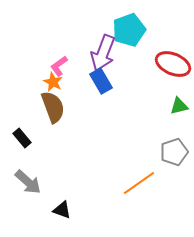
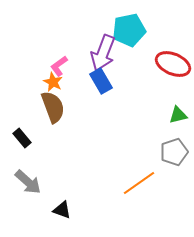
cyan pentagon: rotated 8 degrees clockwise
green triangle: moved 1 px left, 9 px down
